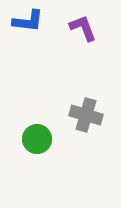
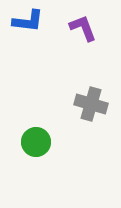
gray cross: moved 5 px right, 11 px up
green circle: moved 1 px left, 3 px down
